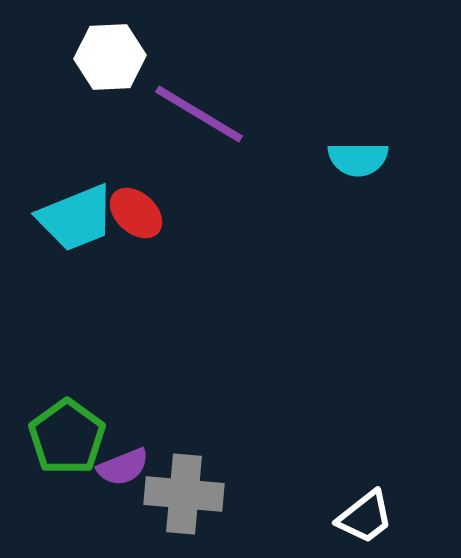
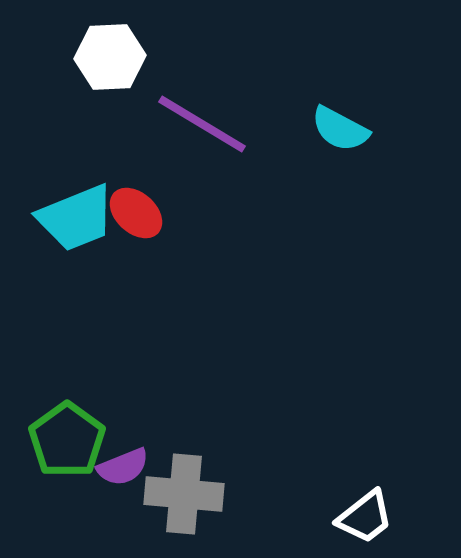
purple line: moved 3 px right, 10 px down
cyan semicircle: moved 18 px left, 30 px up; rotated 28 degrees clockwise
green pentagon: moved 3 px down
